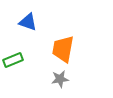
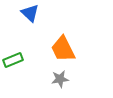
blue triangle: moved 2 px right, 9 px up; rotated 24 degrees clockwise
orange trapezoid: rotated 36 degrees counterclockwise
